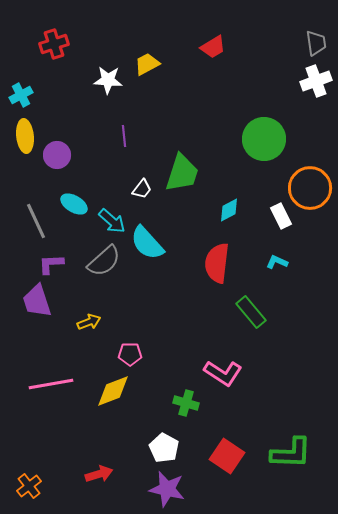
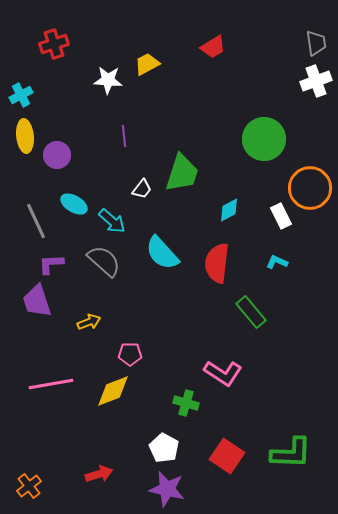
cyan semicircle: moved 15 px right, 10 px down
gray semicircle: rotated 96 degrees counterclockwise
